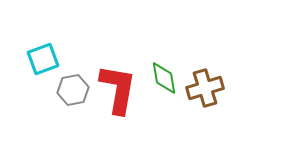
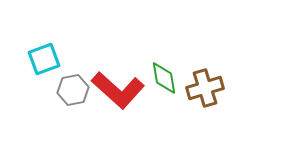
cyan square: moved 1 px right
red L-shape: moved 1 px down; rotated 122 degrees clockwise
